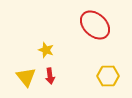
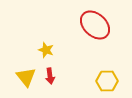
yellow hexagon: moved 1 px left, 5 px down
